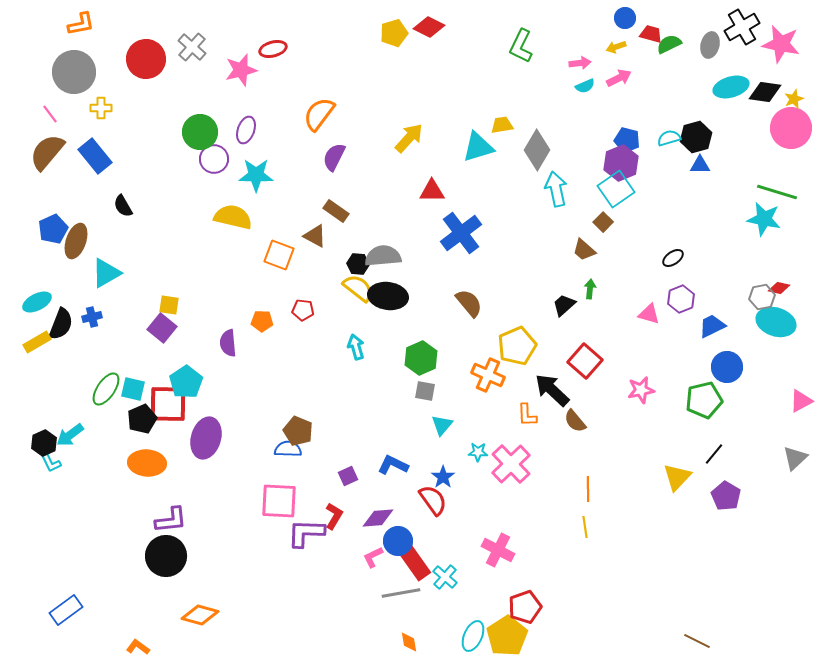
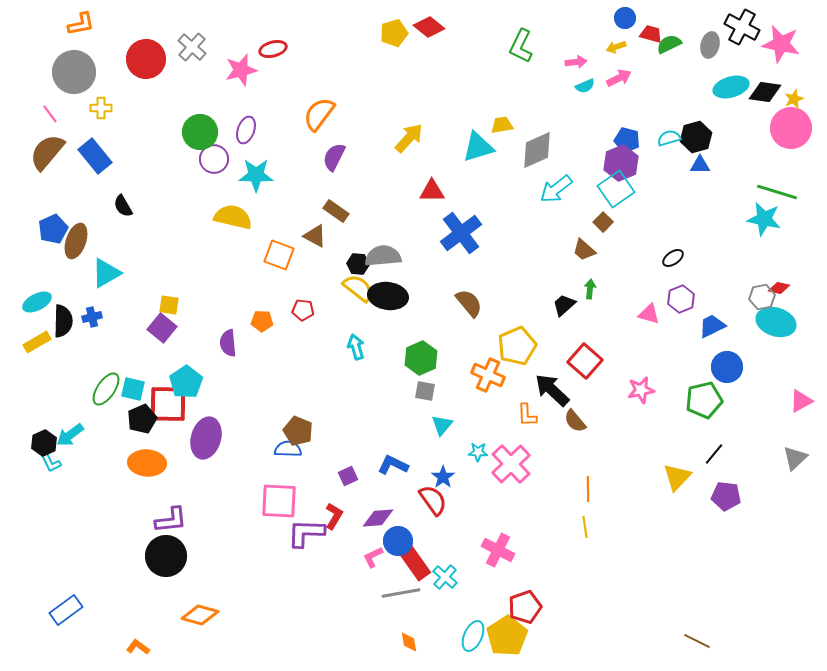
red diamond at (429, 27): rotated 12 degrees clockwise
black cross at (742, 27): rotated 32 degrees counterclockwise
pink arrow at (580, 63): moved 4 px left, 1 px up
gray diamond at (537, 150): rotated 36 degrees clockwise
cyan arrow at (556, 189): rotated 116 degrees counterclockwise
black semicircle at (61, 324): moved 2 px right, 3 px up; rotated 20 degrees counterclockwise
purple pentagon at (726, 496): rotated 24 degrees counterclockwise
